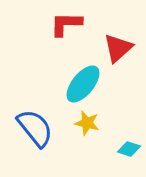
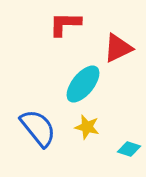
red L-shape: moved 1 px left
red triangle: rotated 16 degrees clockwise
yellow star: moved 4 px down
blue semicircle: moved 3 px right
